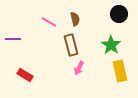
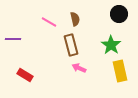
pink arrow: rotated 88 degrees clockwise
